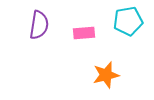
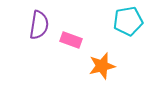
pink rectangle: moved 13 px left, 7 px down; rotated 25 degrees clockwise
orange star: moved 4 px left, 9 px up
